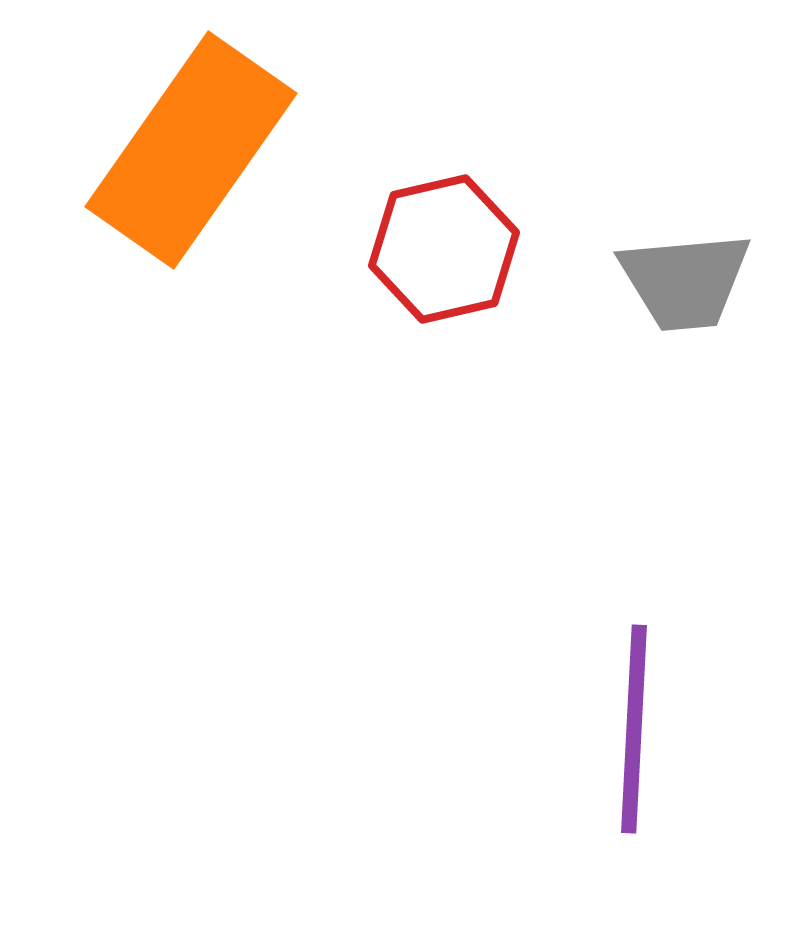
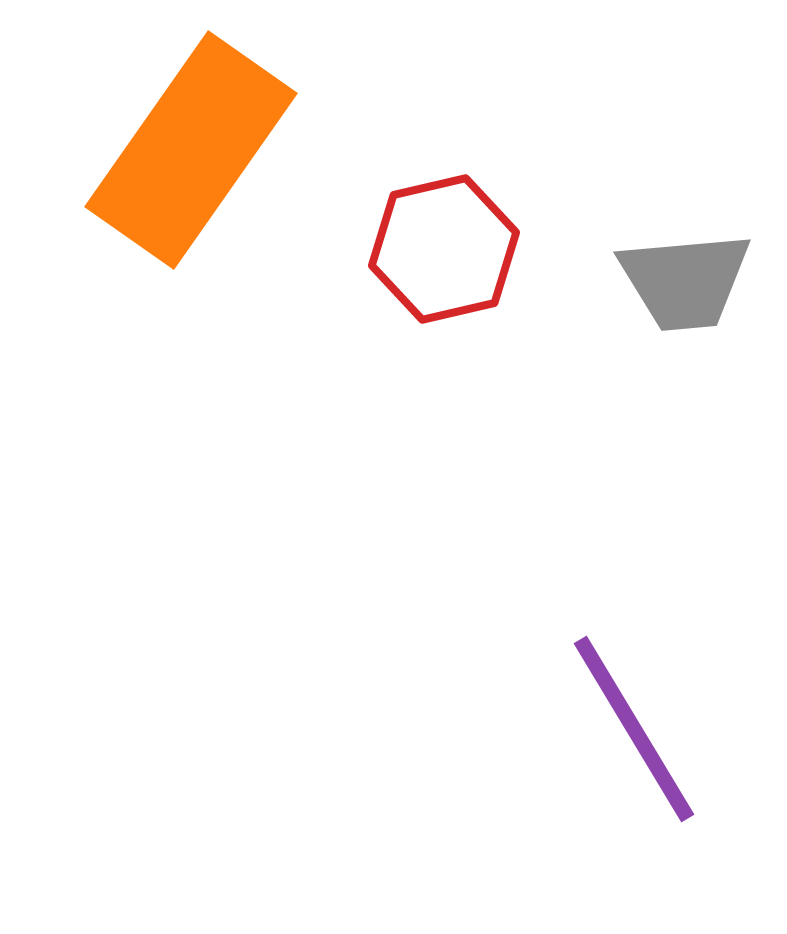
purple line: rotated 34 degrees counterclockwise
